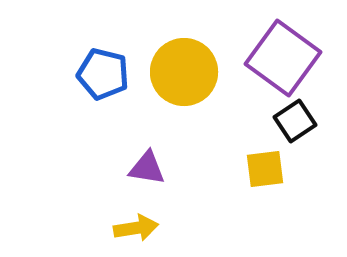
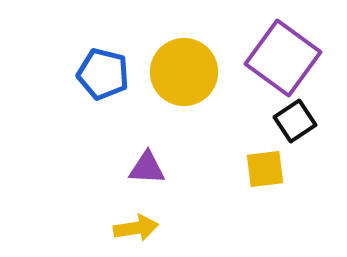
purple triangle: rotated 6 degrees counterclockwise
